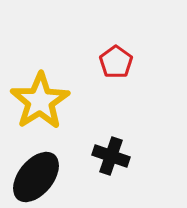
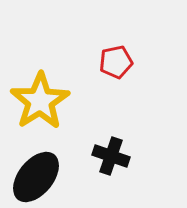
red pentagon: rotated 24 degrees clockwise
